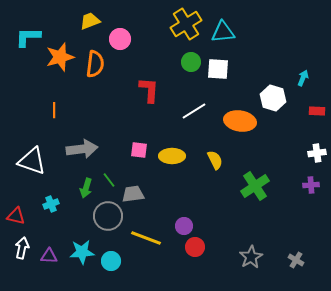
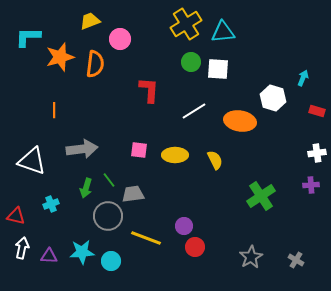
red rectangle: rotated 14 degrees clockwise
yellow ellipse: moved 3 px right, 1 px up
green cross: moved 6 px right, 10 px down
